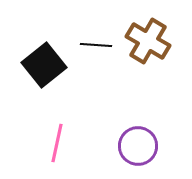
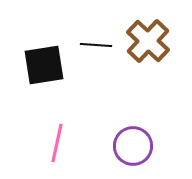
brown cross: rotated 12 degrees clockwise
black square: rotated 30 degrees clockwise
purple circle: moved 5 px left
